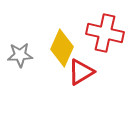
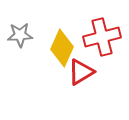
red cross: moved 3 px left, 4 px down; rotated 27 degrees counterclockwise
gray star: moved 20 px up
